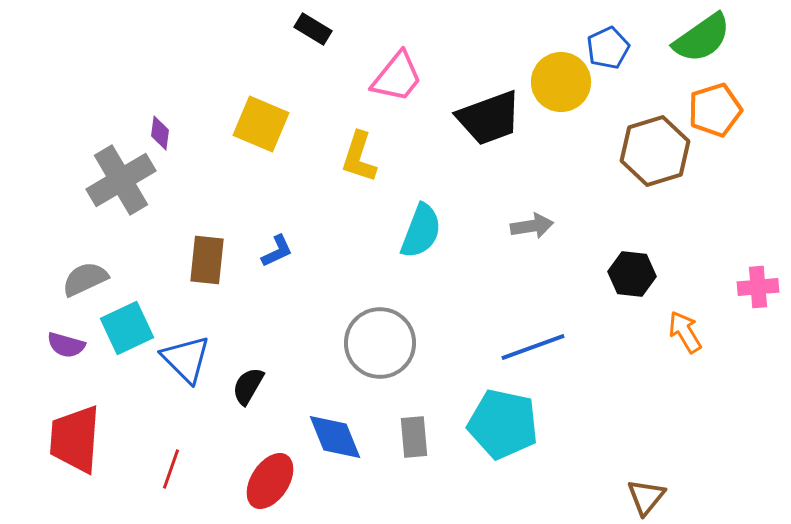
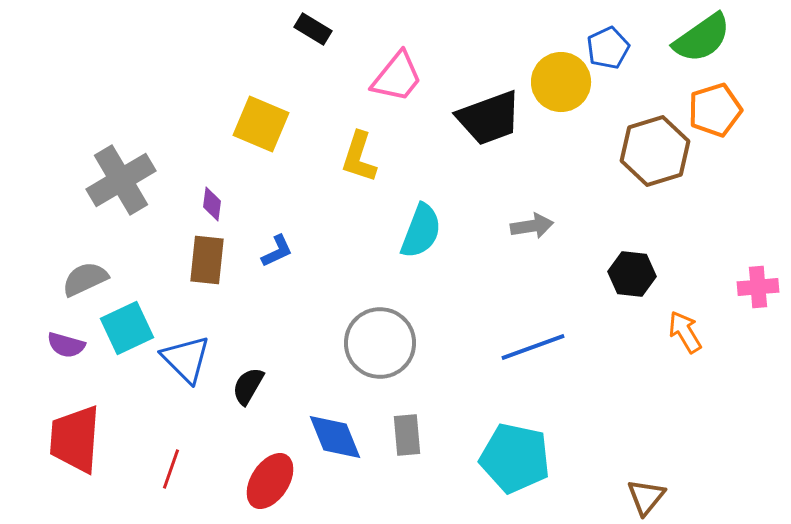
purple diamond: moved 52 px right, 71 px down
cyan pentagon: moved 12 px right, 34 px down
gray rectangle: moved 7 px left, 2 px up
